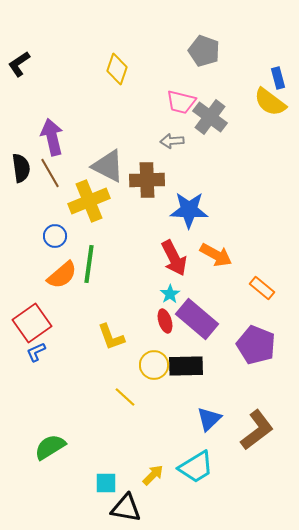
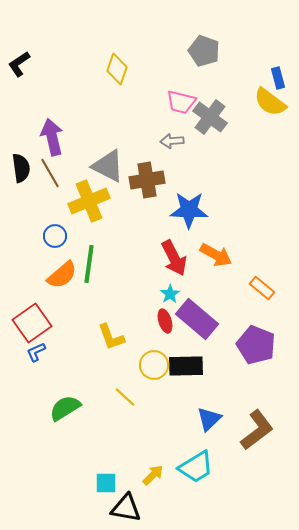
brown cross: rotated 8 degrees counterclockwise
green semicircle: moved 15 px right, 39 px up
